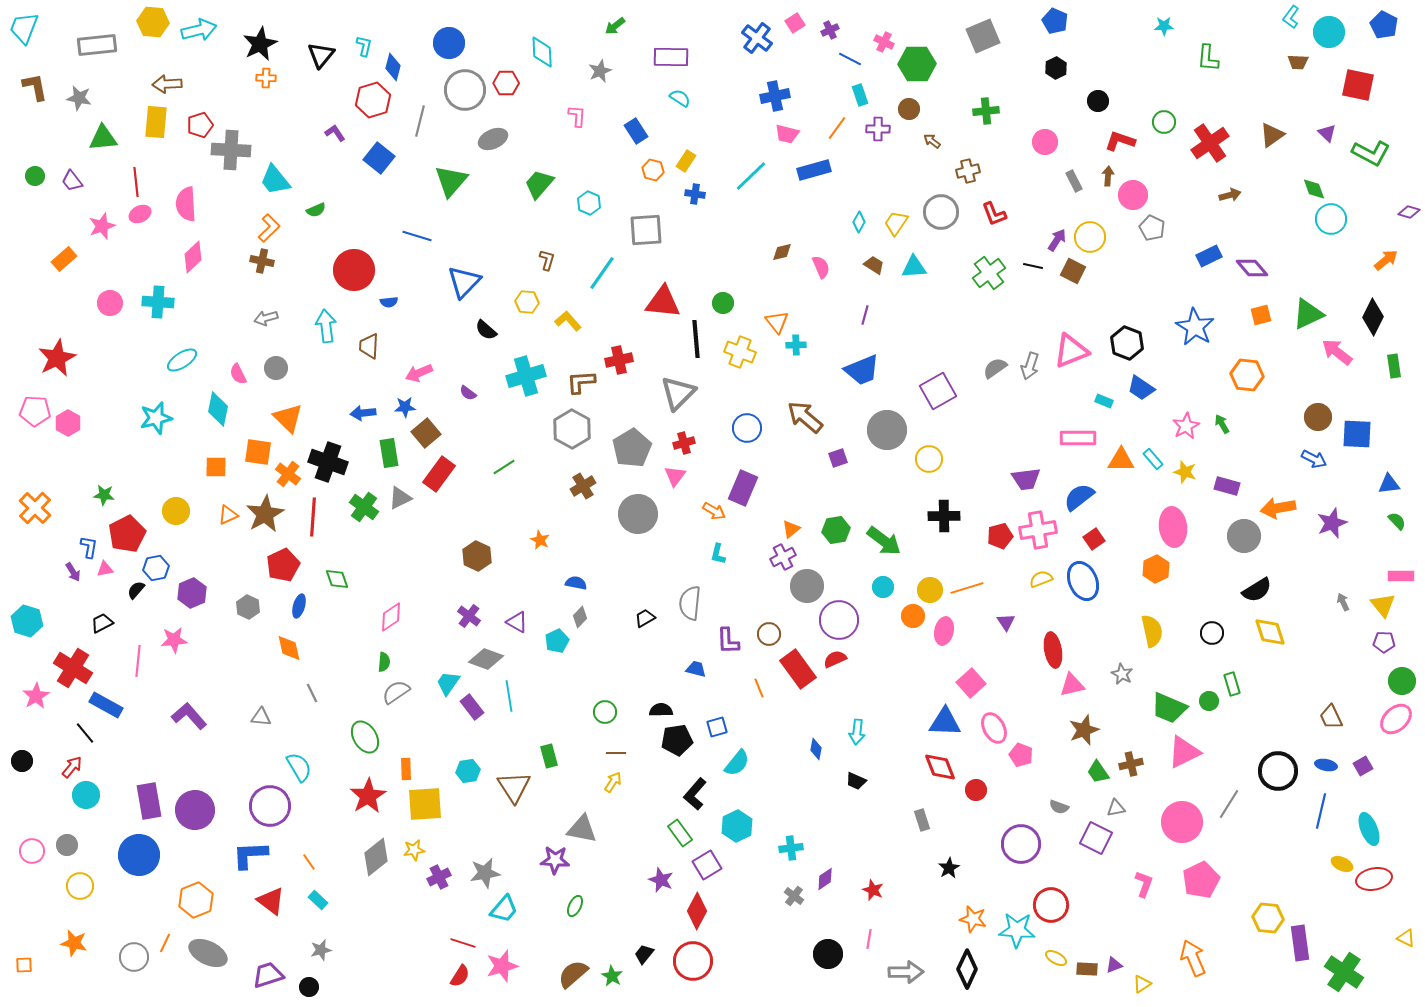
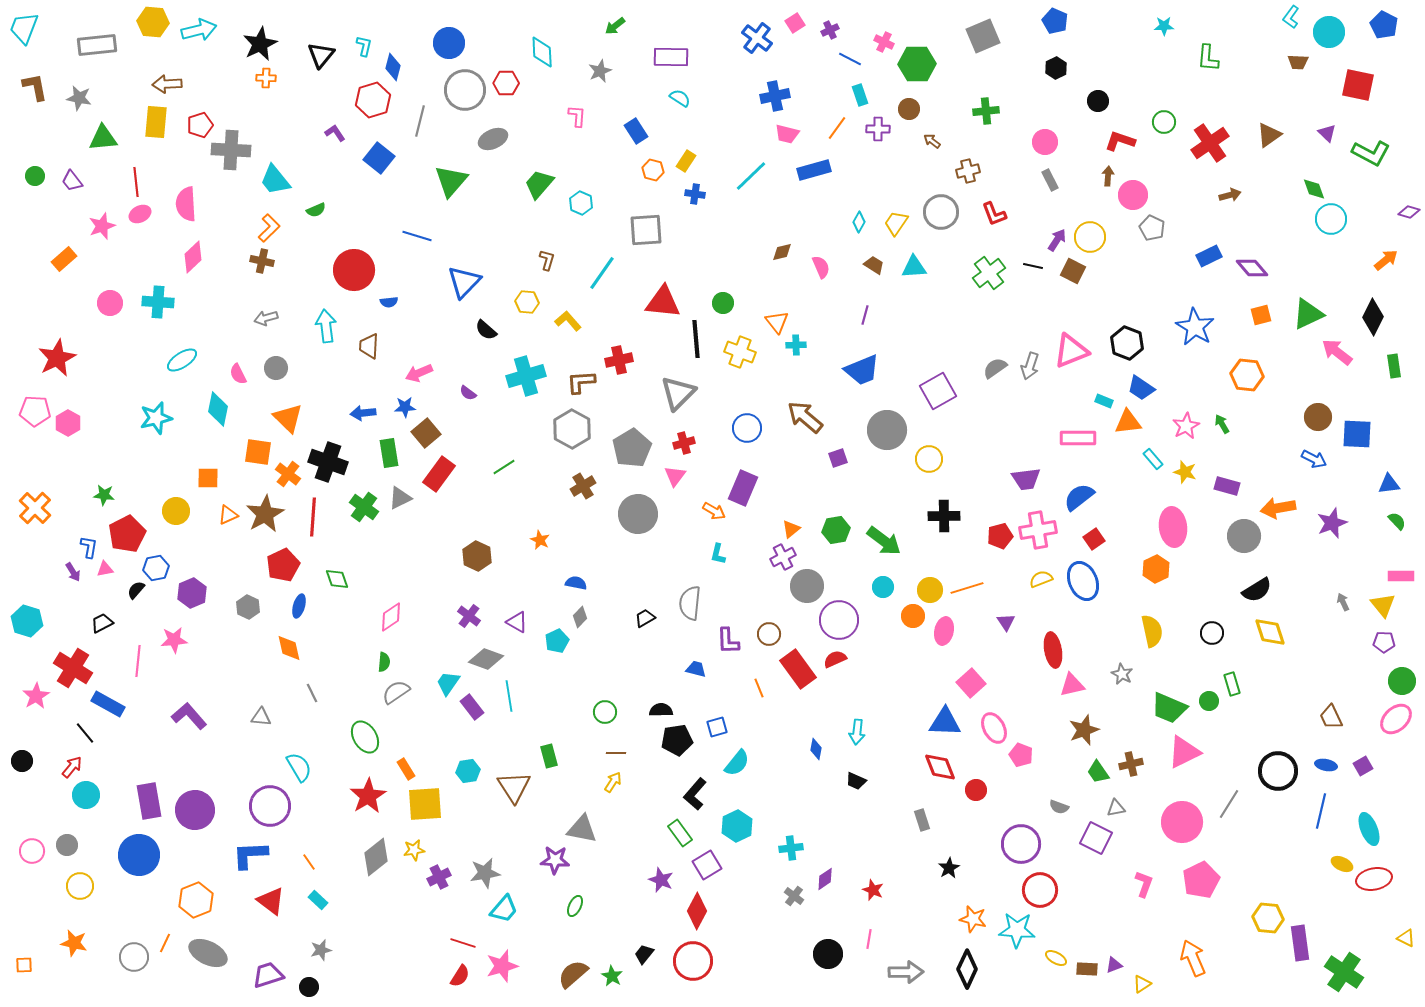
brown triangle at (1272, 135): moved 3 px left
gray rectangle at (1074, 181): moved 24 px left, 1 px up
cyan hexagon at (589, 203): moved 8 px left
orange triangle at (1121, 460): moved 7 px right, 38 px up; rotated 8 degrees counterclockwise
orange square at (216, 467): moved 8 px left, 11 px down
blue rectangle at (106, 705): moved 2 px right, 1 px up
orange rectangle at (406, 769): rotated 30 degrees counterclockwise
red circle at (1051, 905): moved 11 px left, 15 px up
